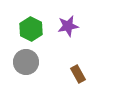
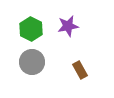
gray circle: moved 6 px right
brown rectangle: moved 2 px right, 4 px up
